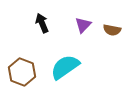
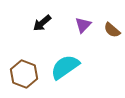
black arrow: rotated 108 degrees counterclockwise
brown semicircle: rotated 30 degrees clockwise
brown hexagon: moved 2 px right, 2 px down
